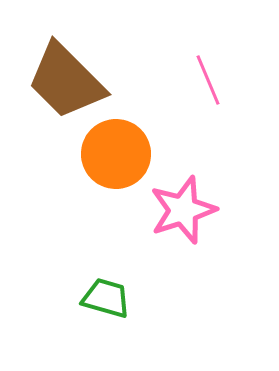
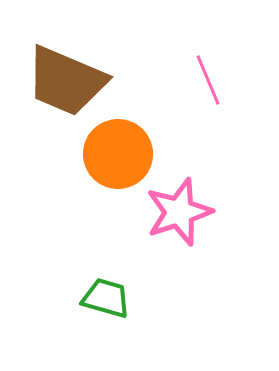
brown trapezoid: rotated 22 degrees counterclockwise
orange circle: moved 2 px right
pink star: moved 4 px left, 2 px down
